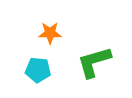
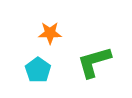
cyan pentagon: rotated 30 degrees clockwise
